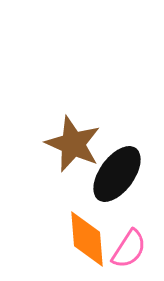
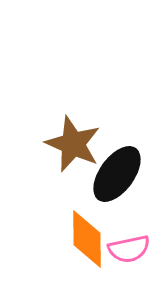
orange diamond: rotated 4 degrees clockwise
pink semicircle: rotated 45 degrees clockwise
